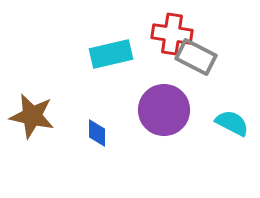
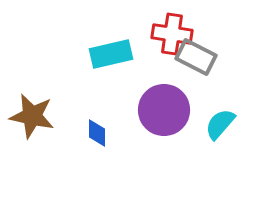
cyan semicircle: moved 12 px left, 1 px down; rotated 76 degrees counterclockwise
